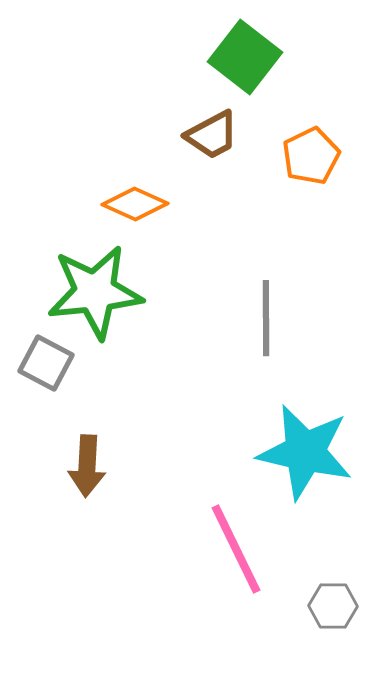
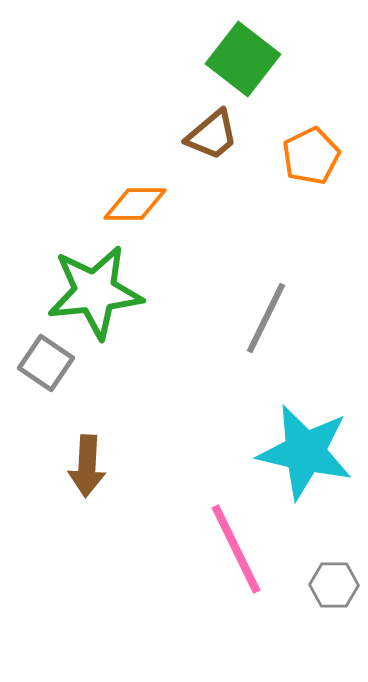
green square: moved 2 px left, 2 px down
brown trapezoid: rotated 12 degrees counterclockwise
orange diamond: rotated 24 degrees counterclockwise
gray line: rotated 26 degrees clockwise
gray square: rotated 6 degrees clockwise
gray hexagon: moved 1 px right, 21 px up
